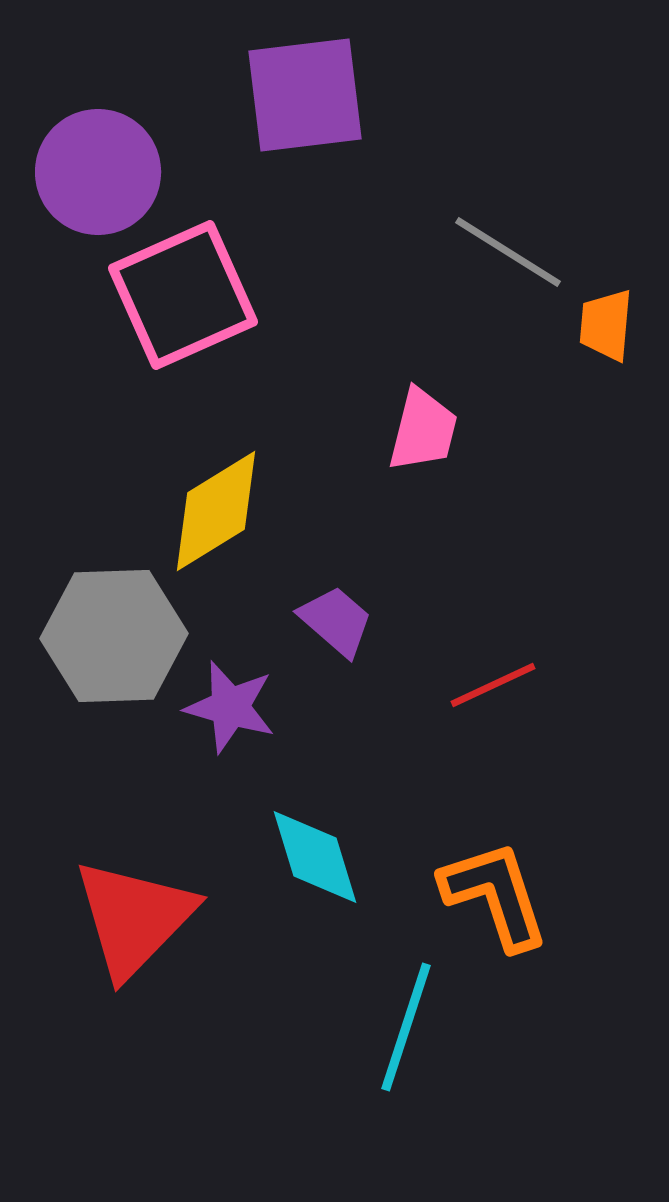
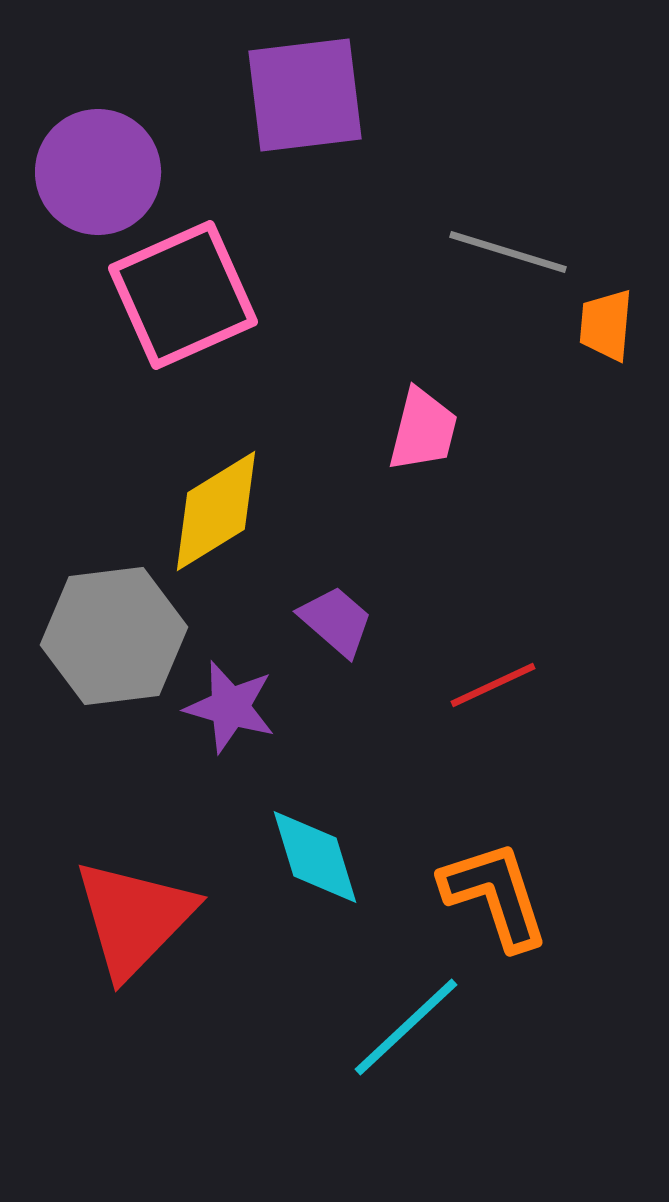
gray line: rotated 15 degrees counterclockwise
gray hexagon: rotated 5 degrees counterclockwise
cyan line: rotated 29 degrees clockwise
